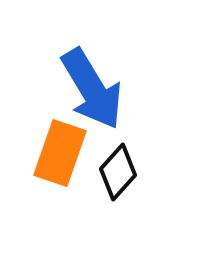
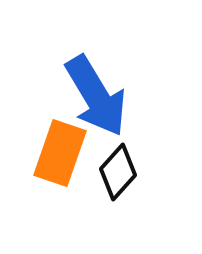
blue arrow: moved 4 px right, 7 px down
